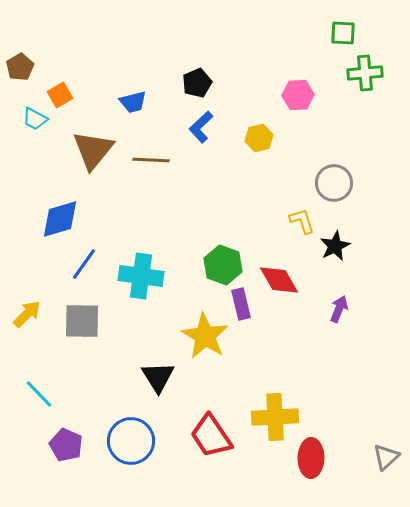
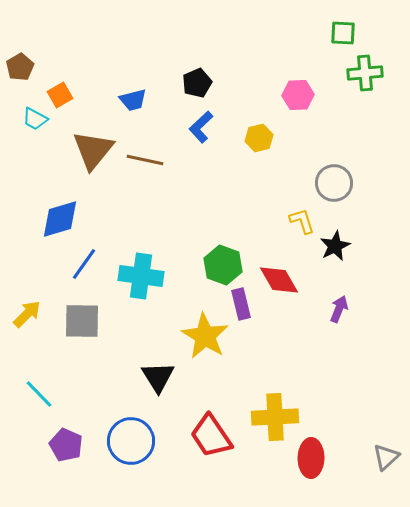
blue trapezoid: moved 2 px up
brown line: moved 6 px left; rotated 9 degrees clockwise
